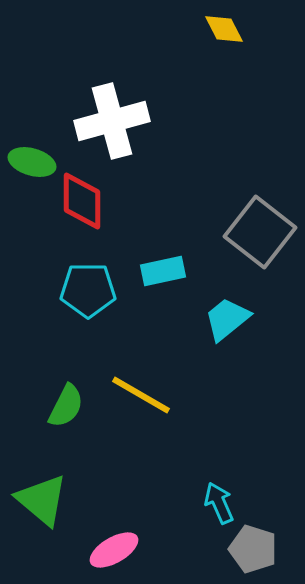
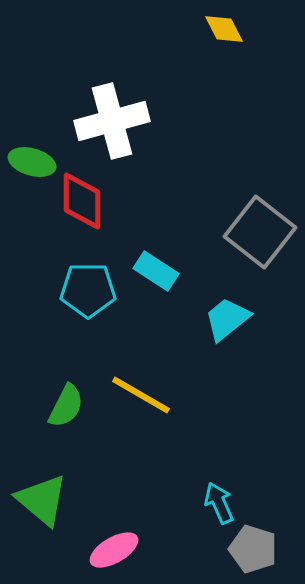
cyan rectangle: moved 7 px left; rotated 45 degrees clockwise
